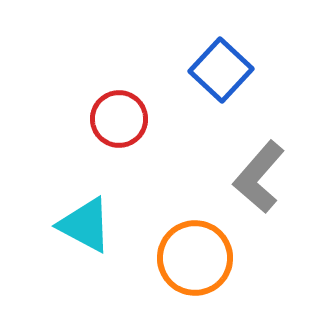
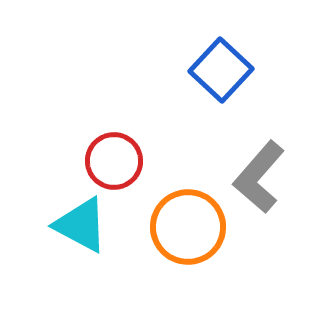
red circle: moved 5 px left, 42 px down
cyan triangle: moved 4 px left
orange circle: moved 7 px left, 31 px up
